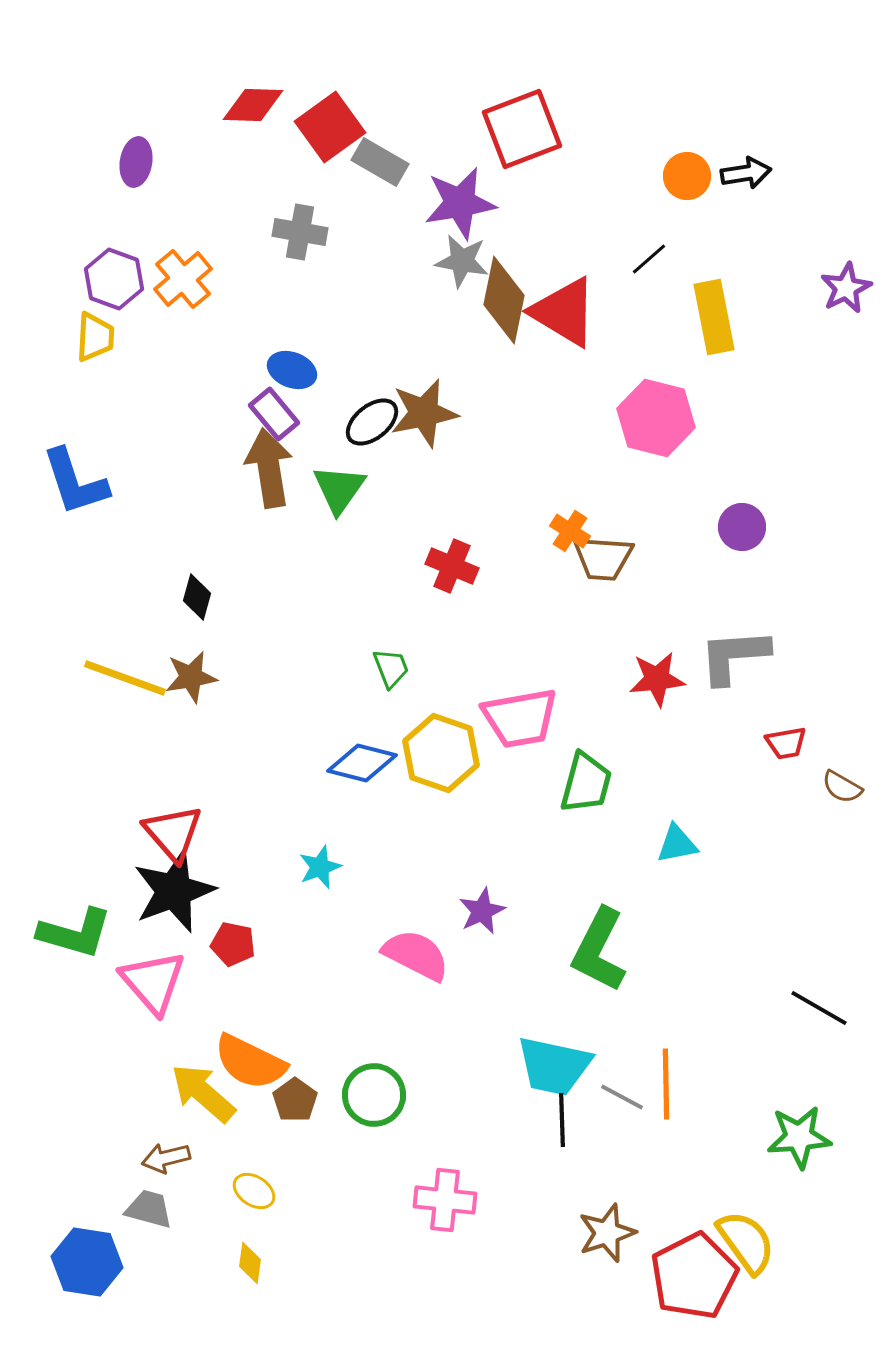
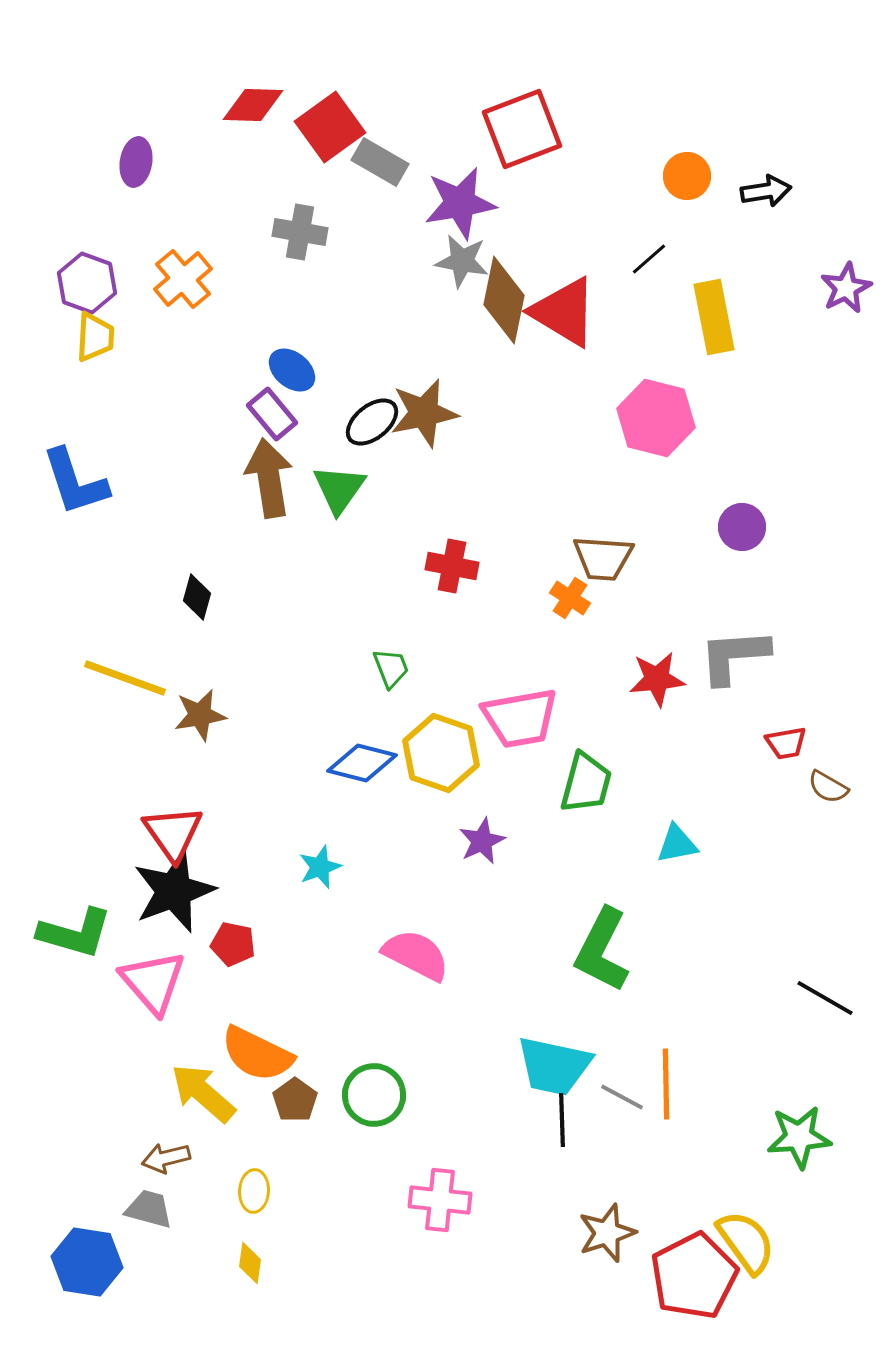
black arrow at (746, 173): moved 20 px right, 18 px down
purple hexagon at (114, 279): moved 27 px left, 4 px down
blue ellipse at (292, 370): rotated 18 degrees clockwise
purple rectangle at (274, 414): moved 2 px left
brown arrow at (269, 468): moved 10 px down
orange cross at (570, 531): moved 67 px down
red cross at (452, 566): rotated 12 degrees counterclockwise
brown star at (191, 677): moved 9 px right, 38 px down
brown semicircle at (842, 787): moved 14 px left
red triangle at (173, 833): rotated 6 degrees clockwise
purple star at (482, 911): moved 70 px up
green L-shape at (599, 950): moved 3 px right
black line at (819, 1008): moved 6 px right, 10 px up
orange semicircle at (250, 1062): moved 7 px right, 8 px up
yellow ellipse at (254, 1191): rotated 60 degrees clockwise
pink cross at (445, 1200): moved 5 px left
